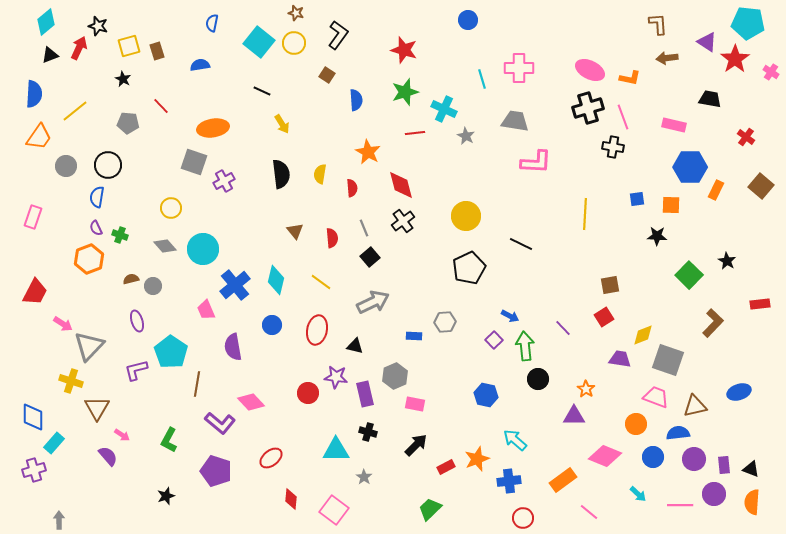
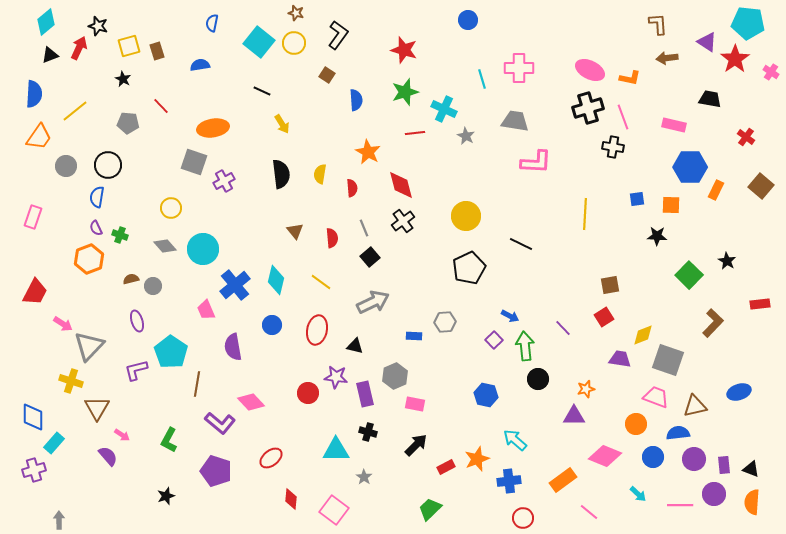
orange star at (586, 389): rotated 24 degrees clockwise
